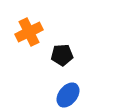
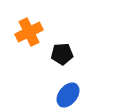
black pentagon: moved 1 px up
